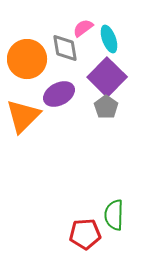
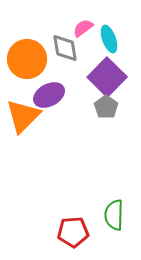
purple ellipse: moved 10 px left, 1 px down
red pentagon: moved 12 px left, 2 px up
